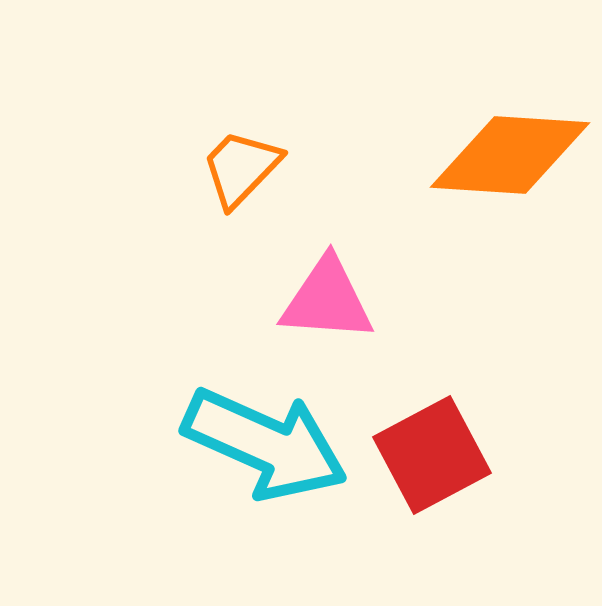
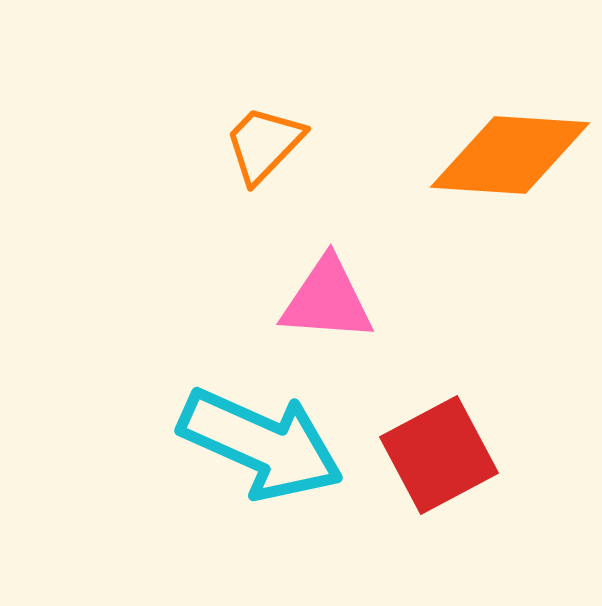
orange trapezoid: moved 23 px right, 24 px up
cyan arrow: moved 4 px left
red square: moved 7 px right
